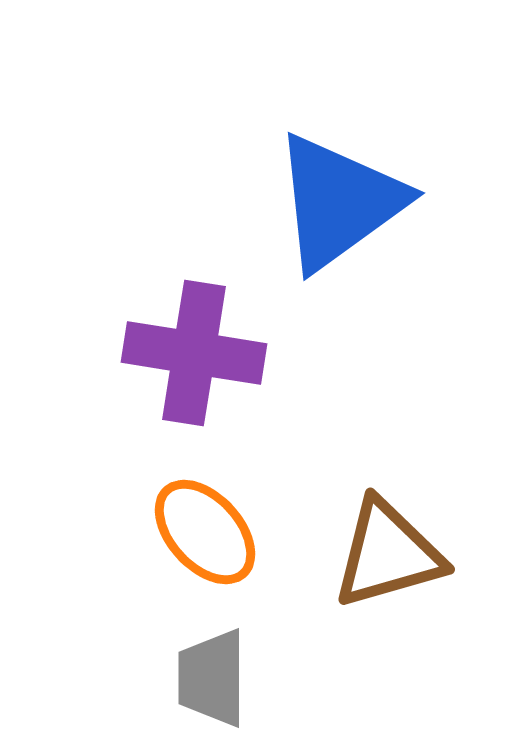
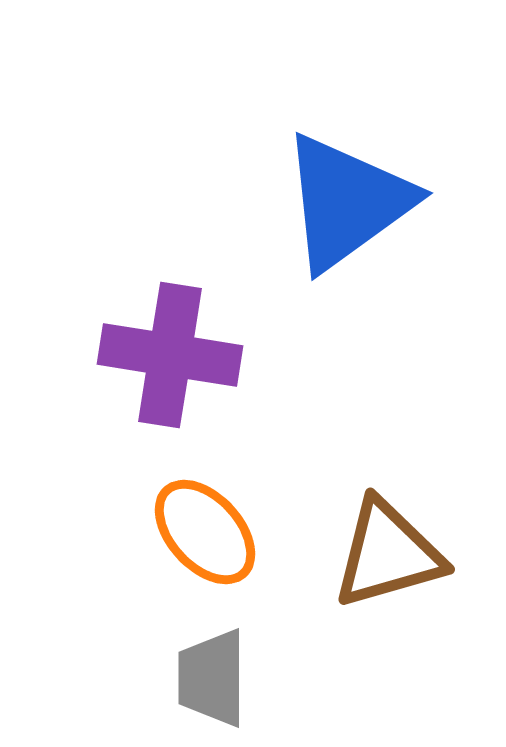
blue triangle: moved 8 px right
purple cross: moved 24 px left, 2 px down
